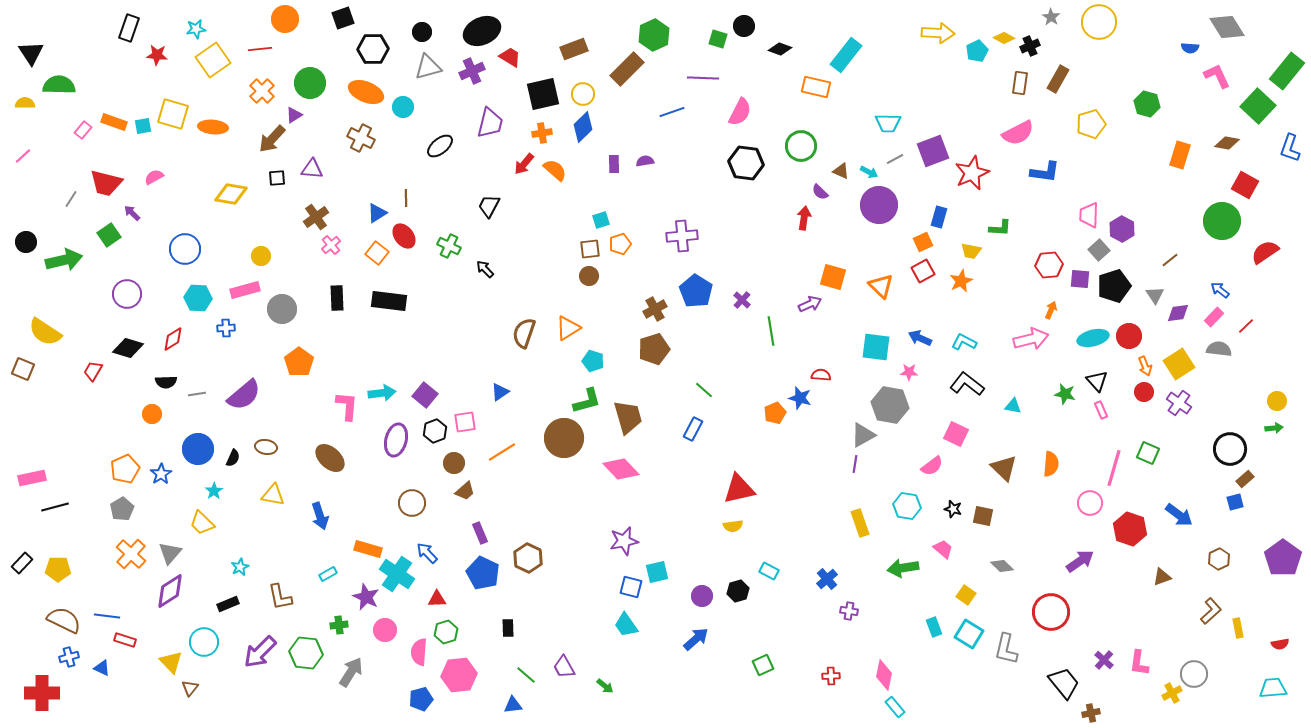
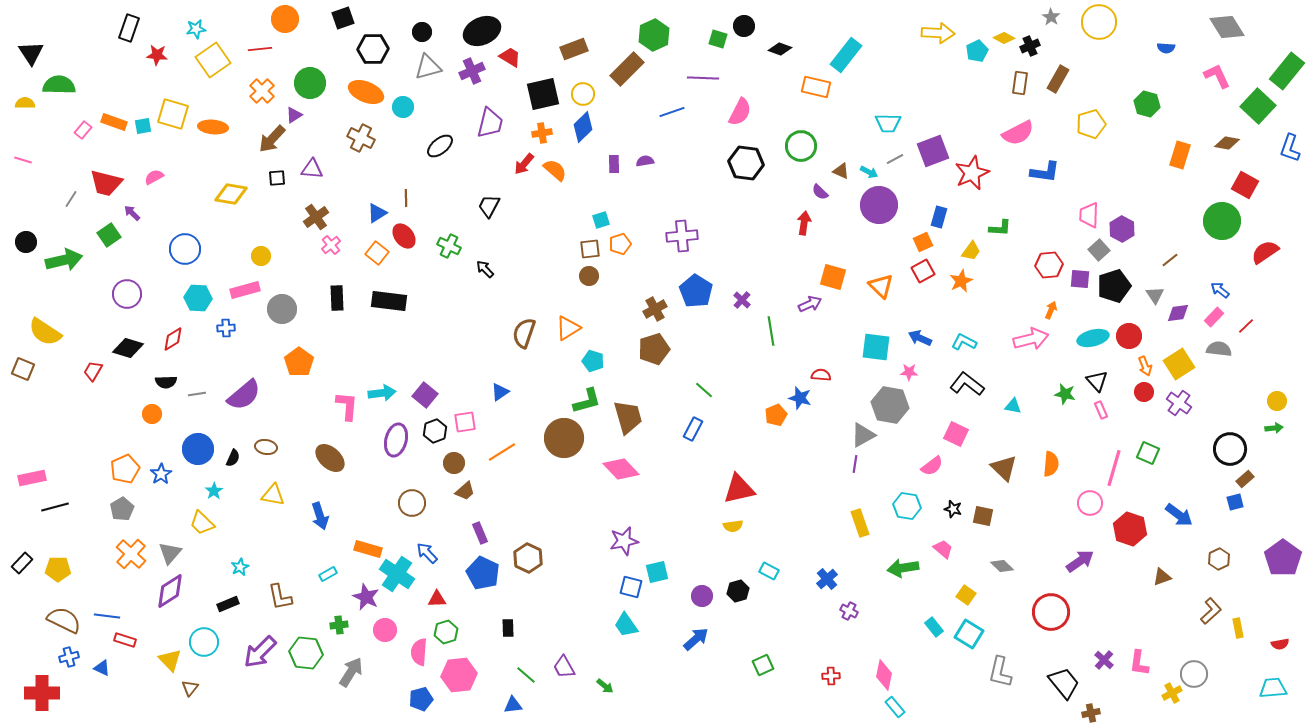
blue semicircle at (1190, 48): moved 24 px left
pink line at (23, 156): moved 4 px down; rotated 60 degrees clockwise
red arrow at (804, 218): moved 5 px down
yellow trapezoid at (971, 251): rotated 65 degrees counterclockwise
orange pentagon at (775, 413): moved 1 px right, 2 px down
purple cross at (849, 611): rotated 18 degrees clockwise
cyan rectangle at (934, 627): rotated 18 degrees counterclockwise
gray L-shape at (1006, 649): moved 6 px left, 23 px down
yellow triangle at (171, 662): moved 1 px left, 2 px up
